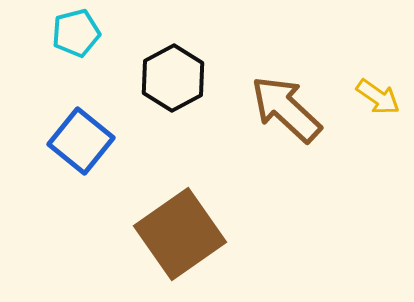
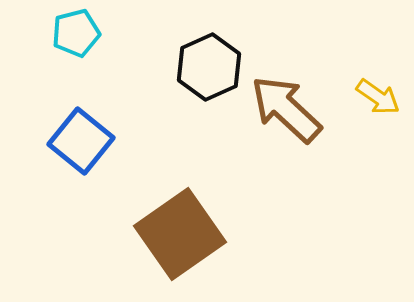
black hexagon: moved 36 px right, 11 px up; rotated 4 degrees clockwise
